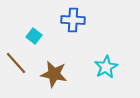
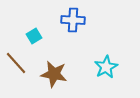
cyan square: rotated 21 degrees clockwise
